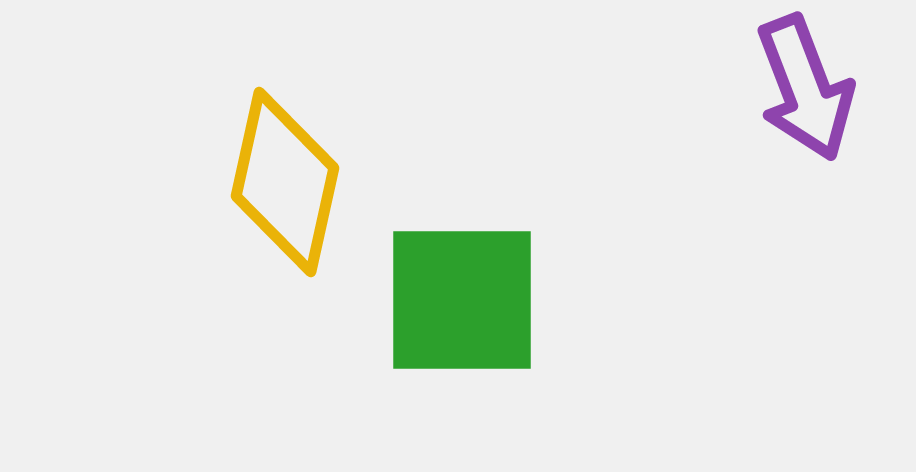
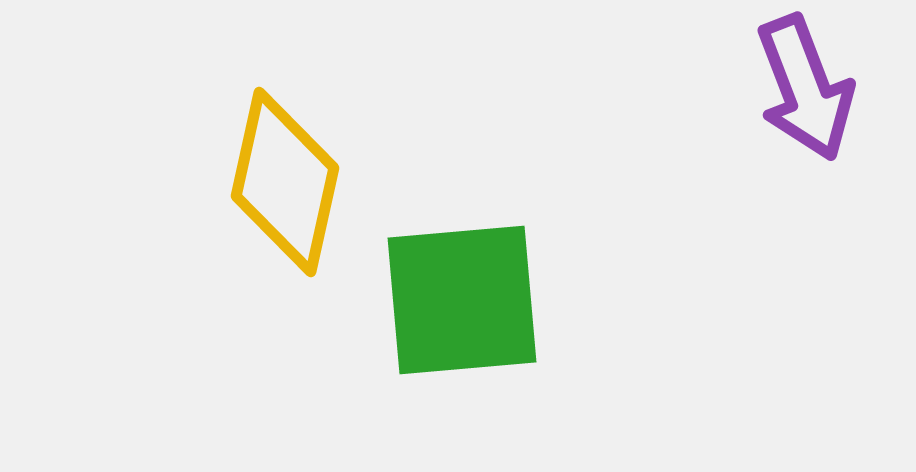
green square: rotated 5 degrees counterclockwise
